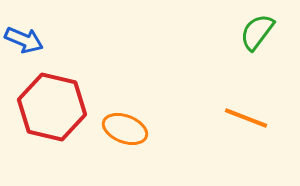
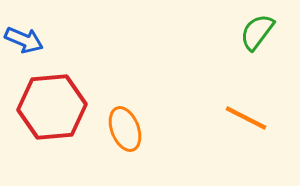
red hexagon: rotated 18 degrees counterclockwise
orange line: rotated 6 degrees clockwise
orange ellipse: rotated 48 degrees clockwise
